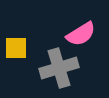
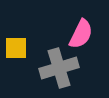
pink semicircle: rotated 32 degrees counterclockwise
